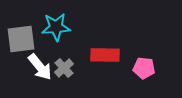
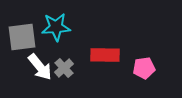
gray square: moved 1 px right, 2 px up
pink pentagon: rotated 15 degrees counterclockwise
